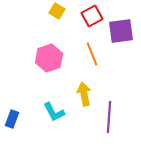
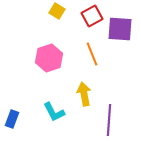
purple square: moved 1 px left, 2 px up; rotated 12 degrees clockwise
purple line: moved 3 px down
